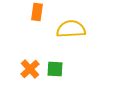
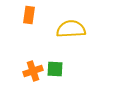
orange rectangle: moved 8 px left, 3 px down
orange cross: moved 3 px right, 2 px down; rotated 24 degrees clockwise
